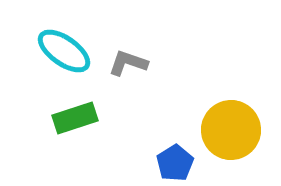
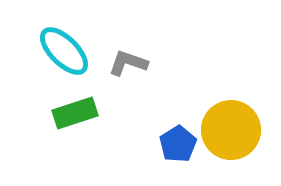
cyan ellipse: rotated 10 degrees clockwise
green rectangle: moved 5 px up
blue pentagon: moved 3 px right, 19 px up
